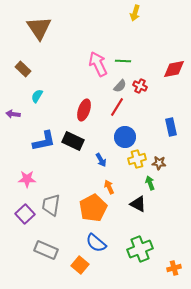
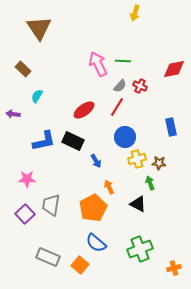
red ellipse: rotated 35 degrees clockwise
blue arrow: moved 5 px left, 1 px down
gray rectangle: moved 2 px right, 7 px down
